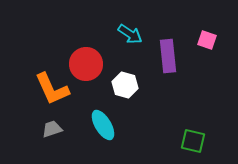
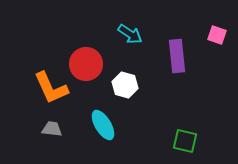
pink square: moved 10 px right, 5 px up
purple rectangle: moved 9 px right
orange L-shape: moved 1 px left, 1 px up
gray trapezoid: rotated 25 degrees clockwise
green square: moved 8 px left
